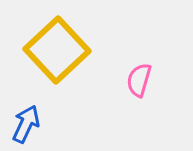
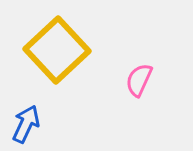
pink semicircle: rotated 8 degrees clockwise
